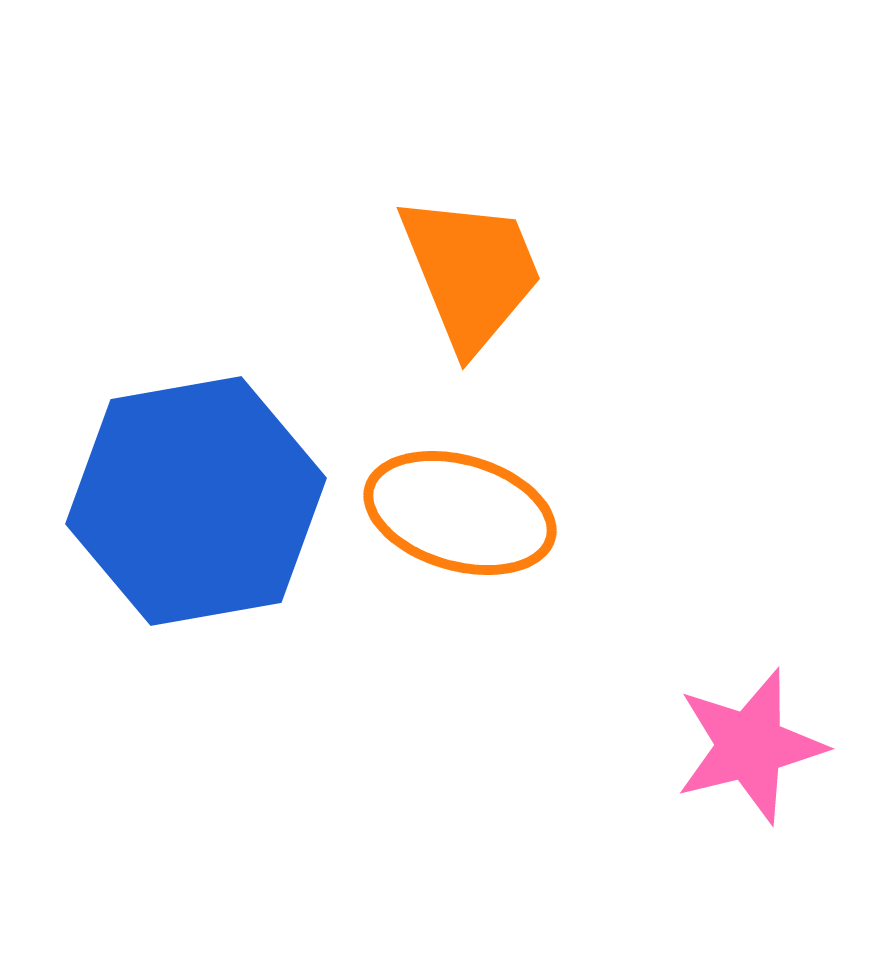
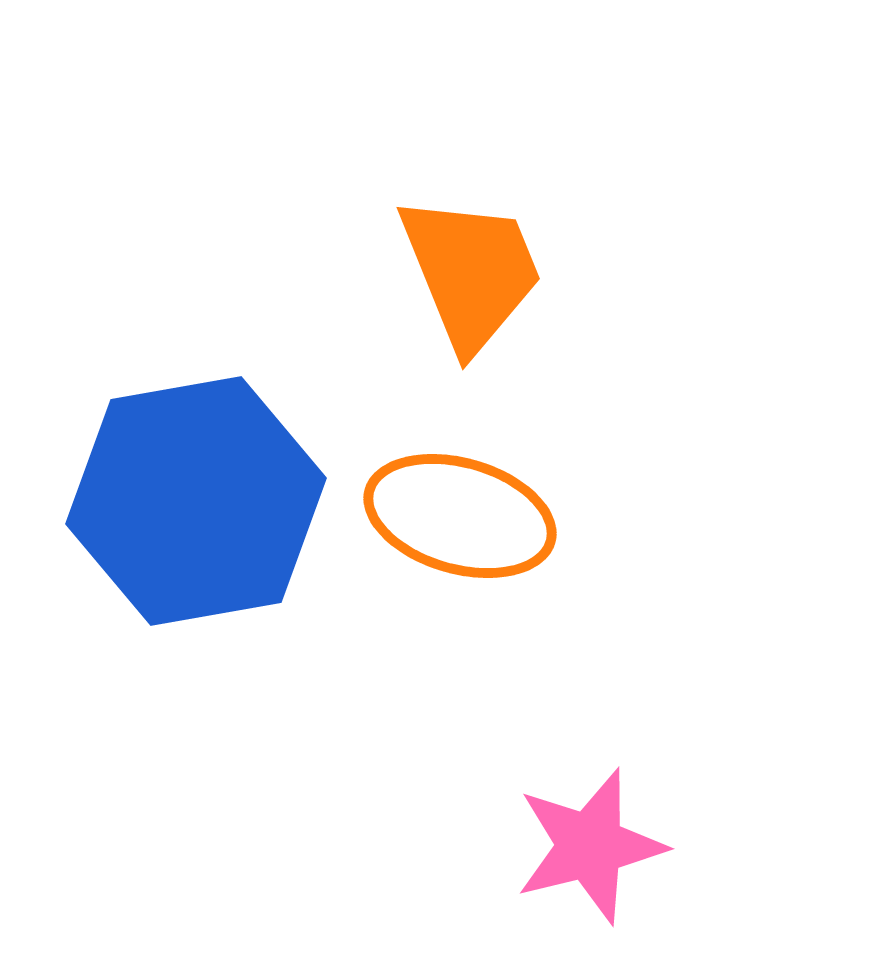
orange ellipse: moved 3 px down
pink star: moved 160 px left, 100 px down
